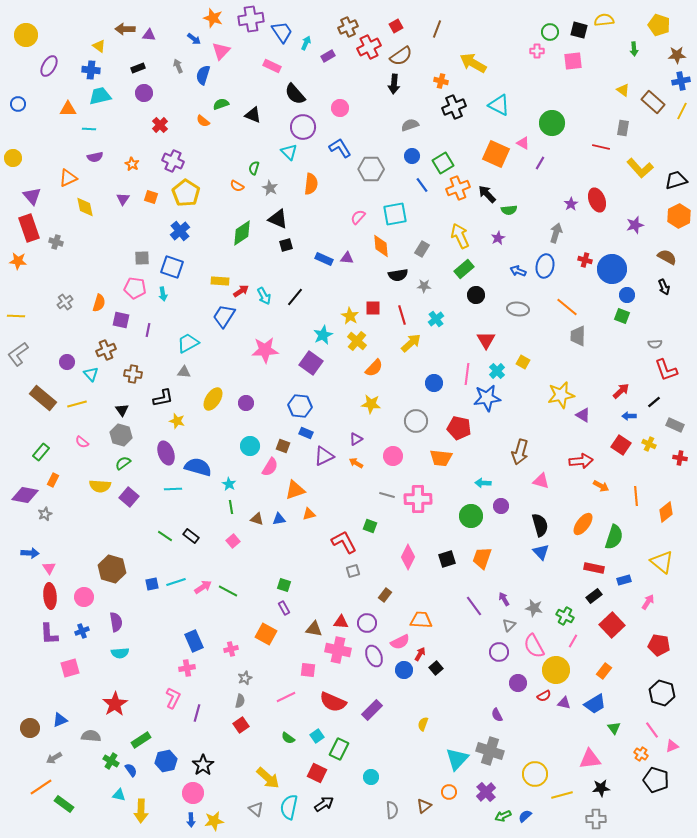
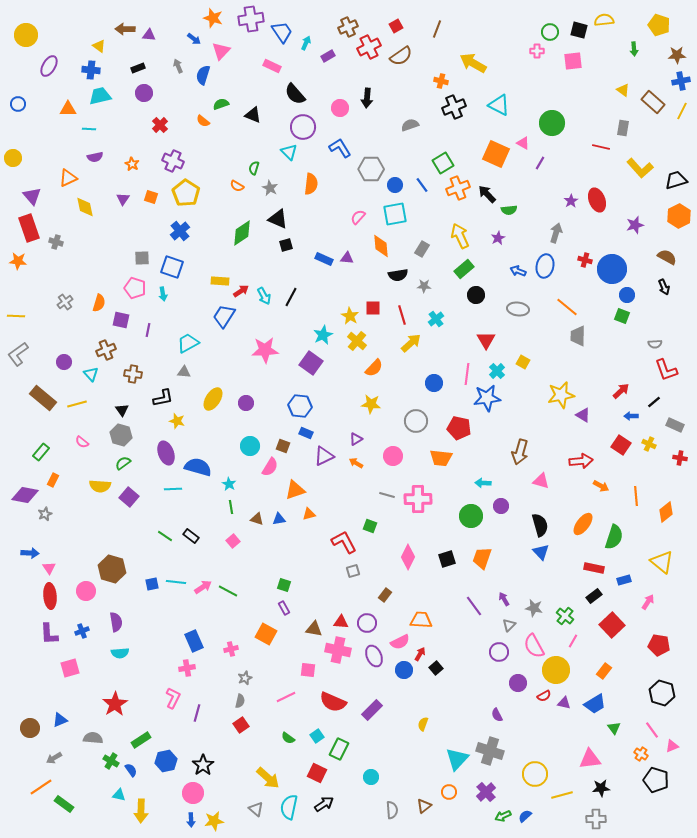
black arrow at (394, 84): moved 27 px left, 14 px down
blue circle at (412, 156): moved 17 px left, 29 px down
purple star at (571, 204): moved 3 px up
pink pentagon at (135, 288): rotated 10 degrees clockwise
black line at (295, 297): moved 4 px left; rotated 12 degrees counterclockwise
purple circle at (67, 362): moved 3 px left
blue arrow at (629, 416): moved 2 px right
cyan line at (176, 582): rotated 24 degrees clockwise
pink circle at (84, 597): moved 2 px right, 6 px up
green cross at (565, 616): rotated 12 degrees clockwise
gray semicircle at (91, 736): moved 2 px right, 2 px down
